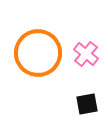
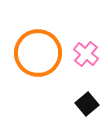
black square: rotated 30 degrees counterclockwise
